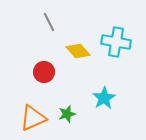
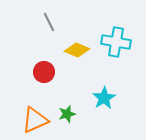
yellow diamond: moved 1 px left, 1 px up; rotated 25 degrees counterclockwise
orange triangle: moved 2 px right, 2 px down
